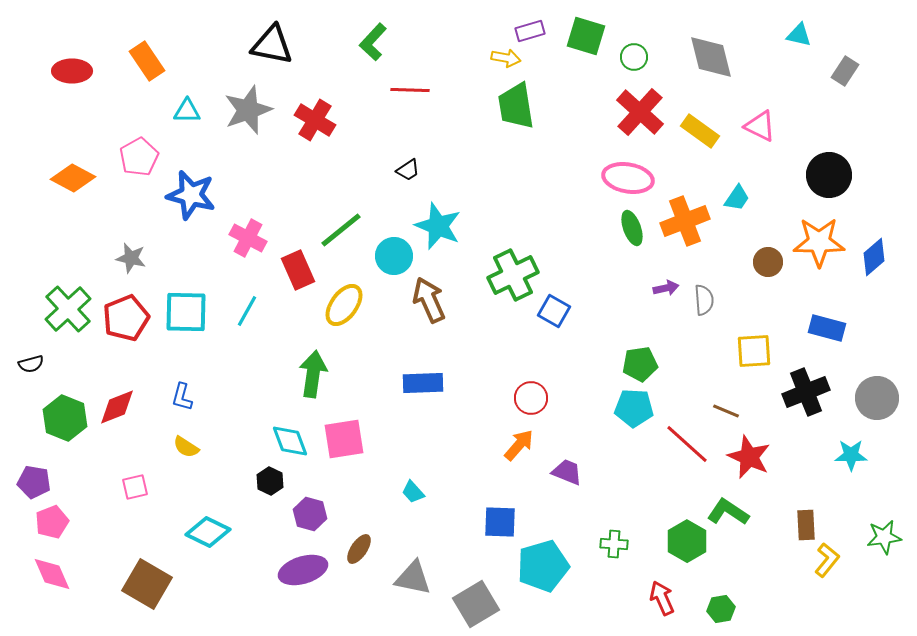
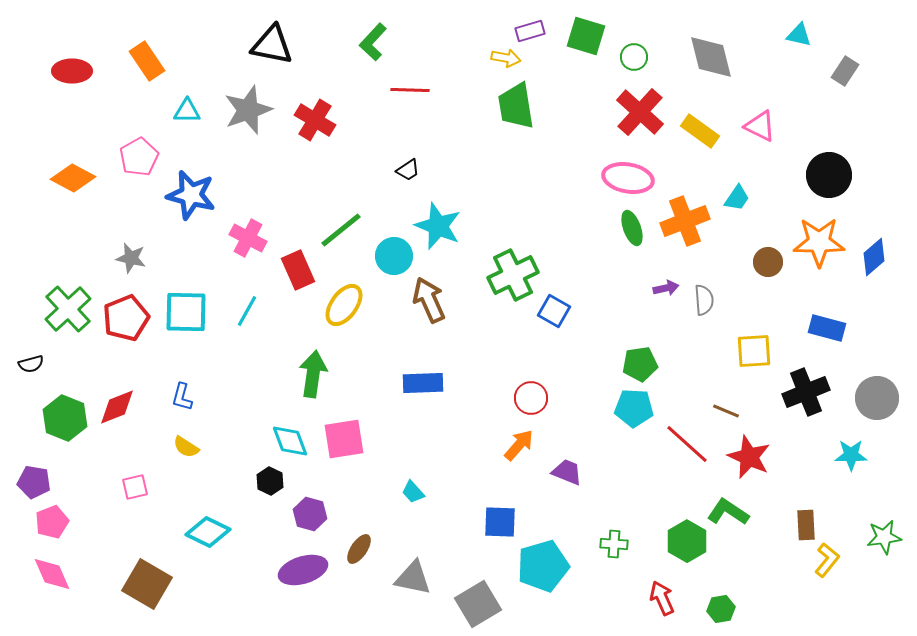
gray square at (476, 604): moved 2 px right
